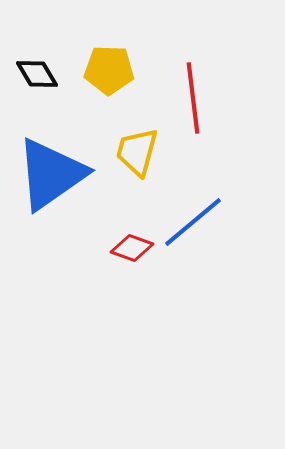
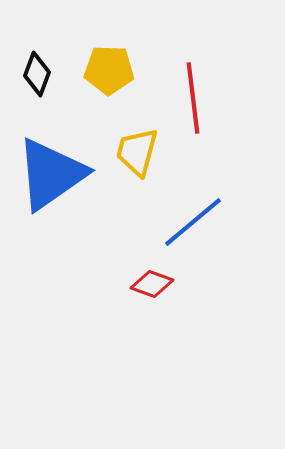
black diamond: rotated 51 degrees clockwise
red diamond: moved 20 px right, 36 px down
